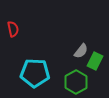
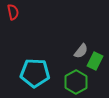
red semicircle: moved 17 px up
